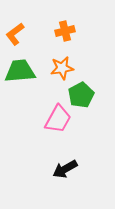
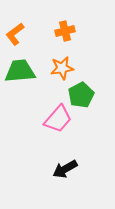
pink trapezoid: rotated 12 degrees clockwise
